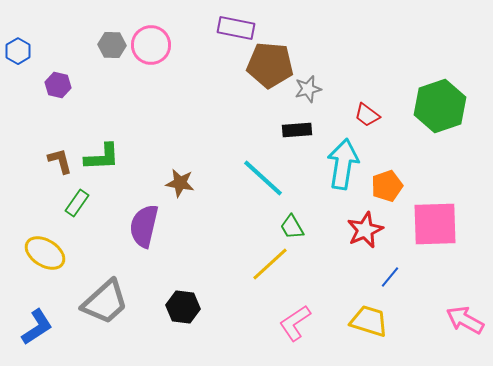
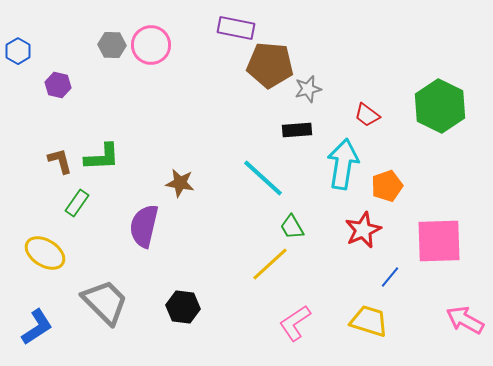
green hexagon: rotated 15 degrees counterclockwise
pink square: moved 4 px right, 17 px down
red star: moved 2 px left
gray trapezoid: rotated 93 degrees counterclockwise
